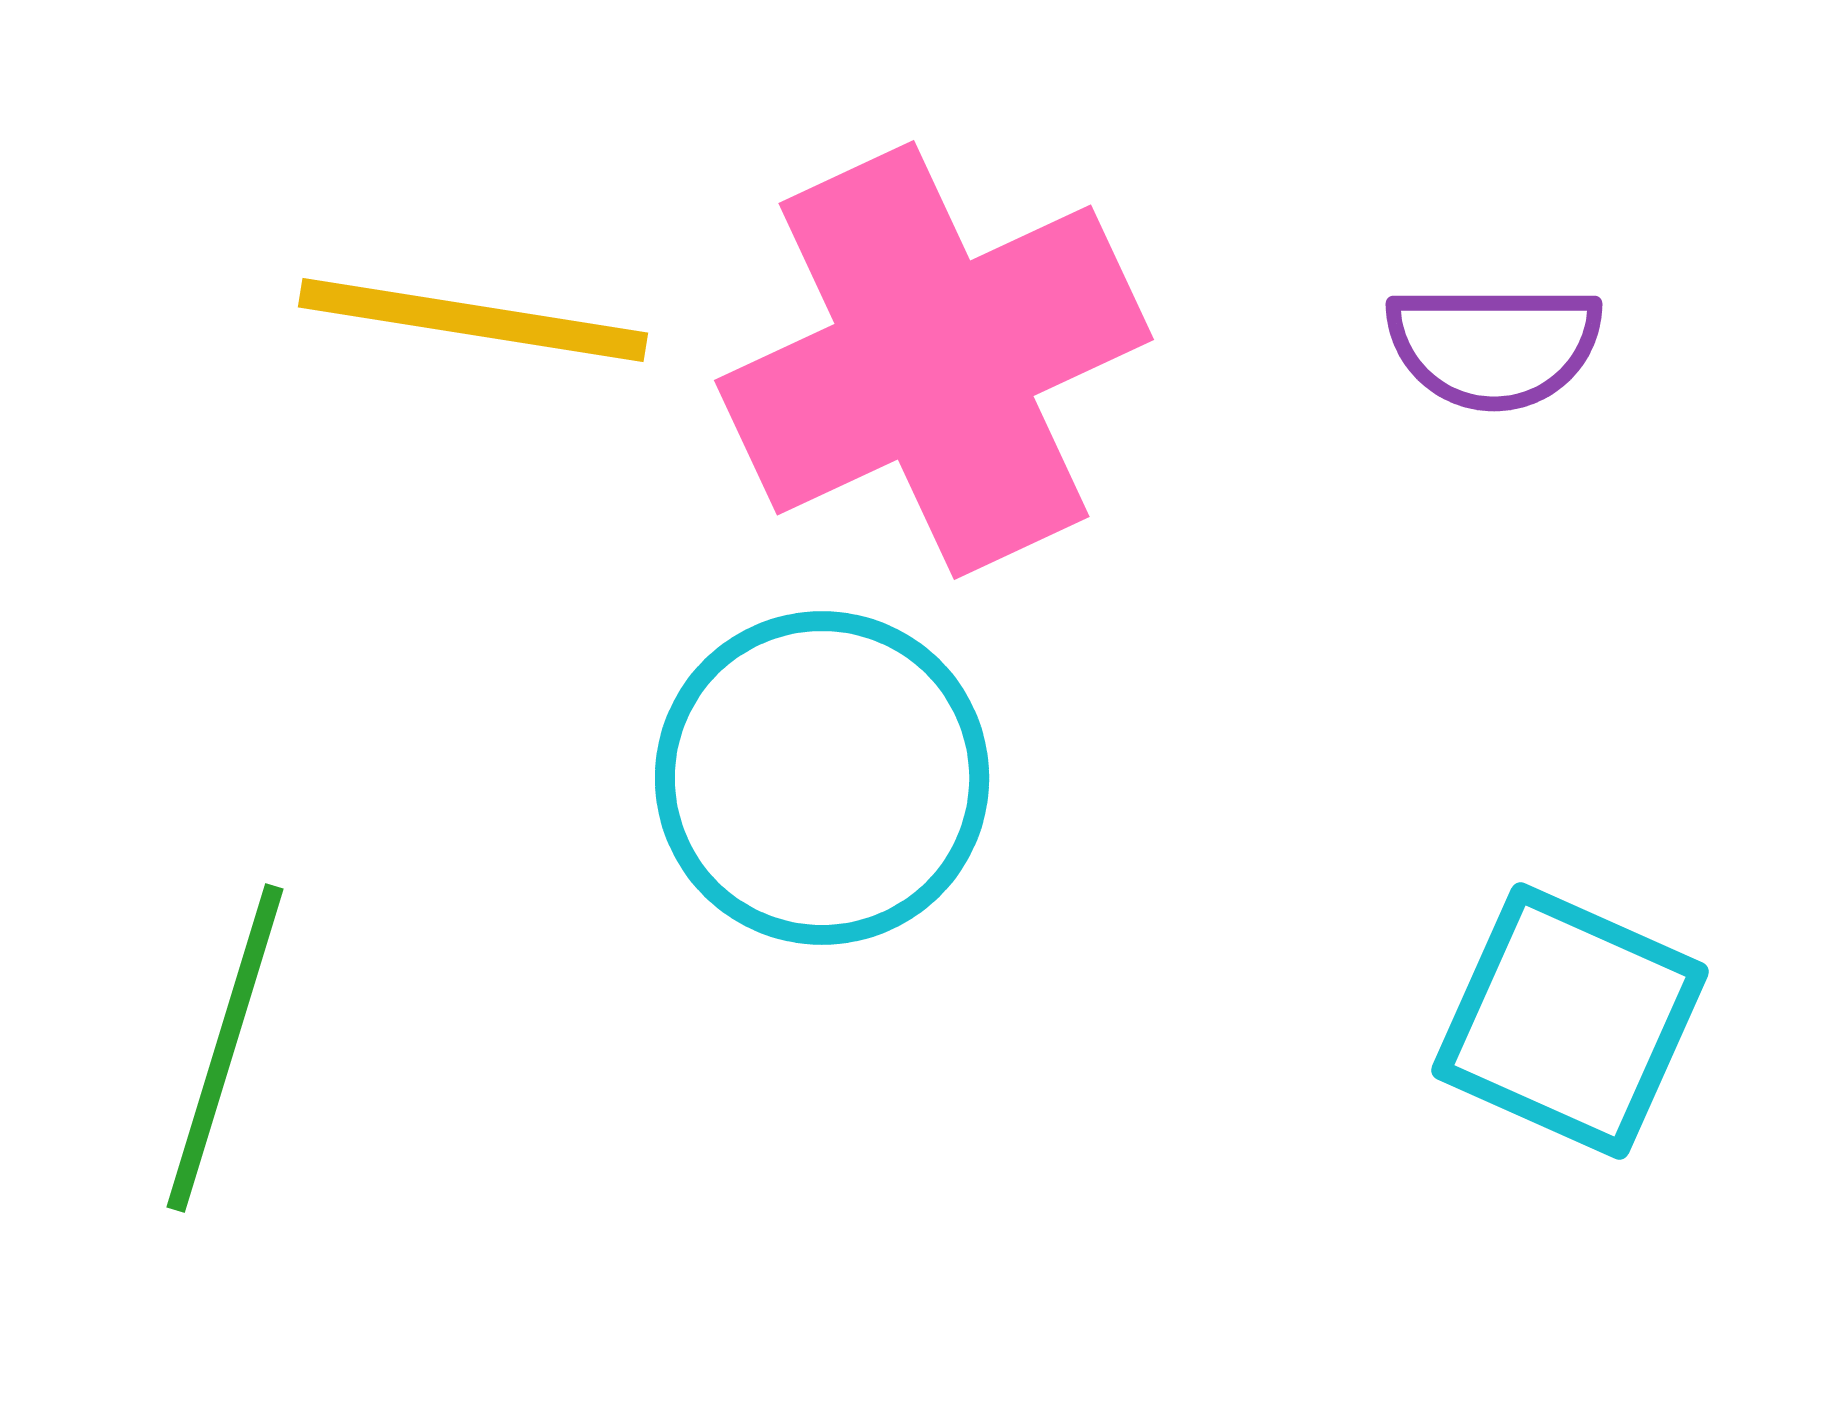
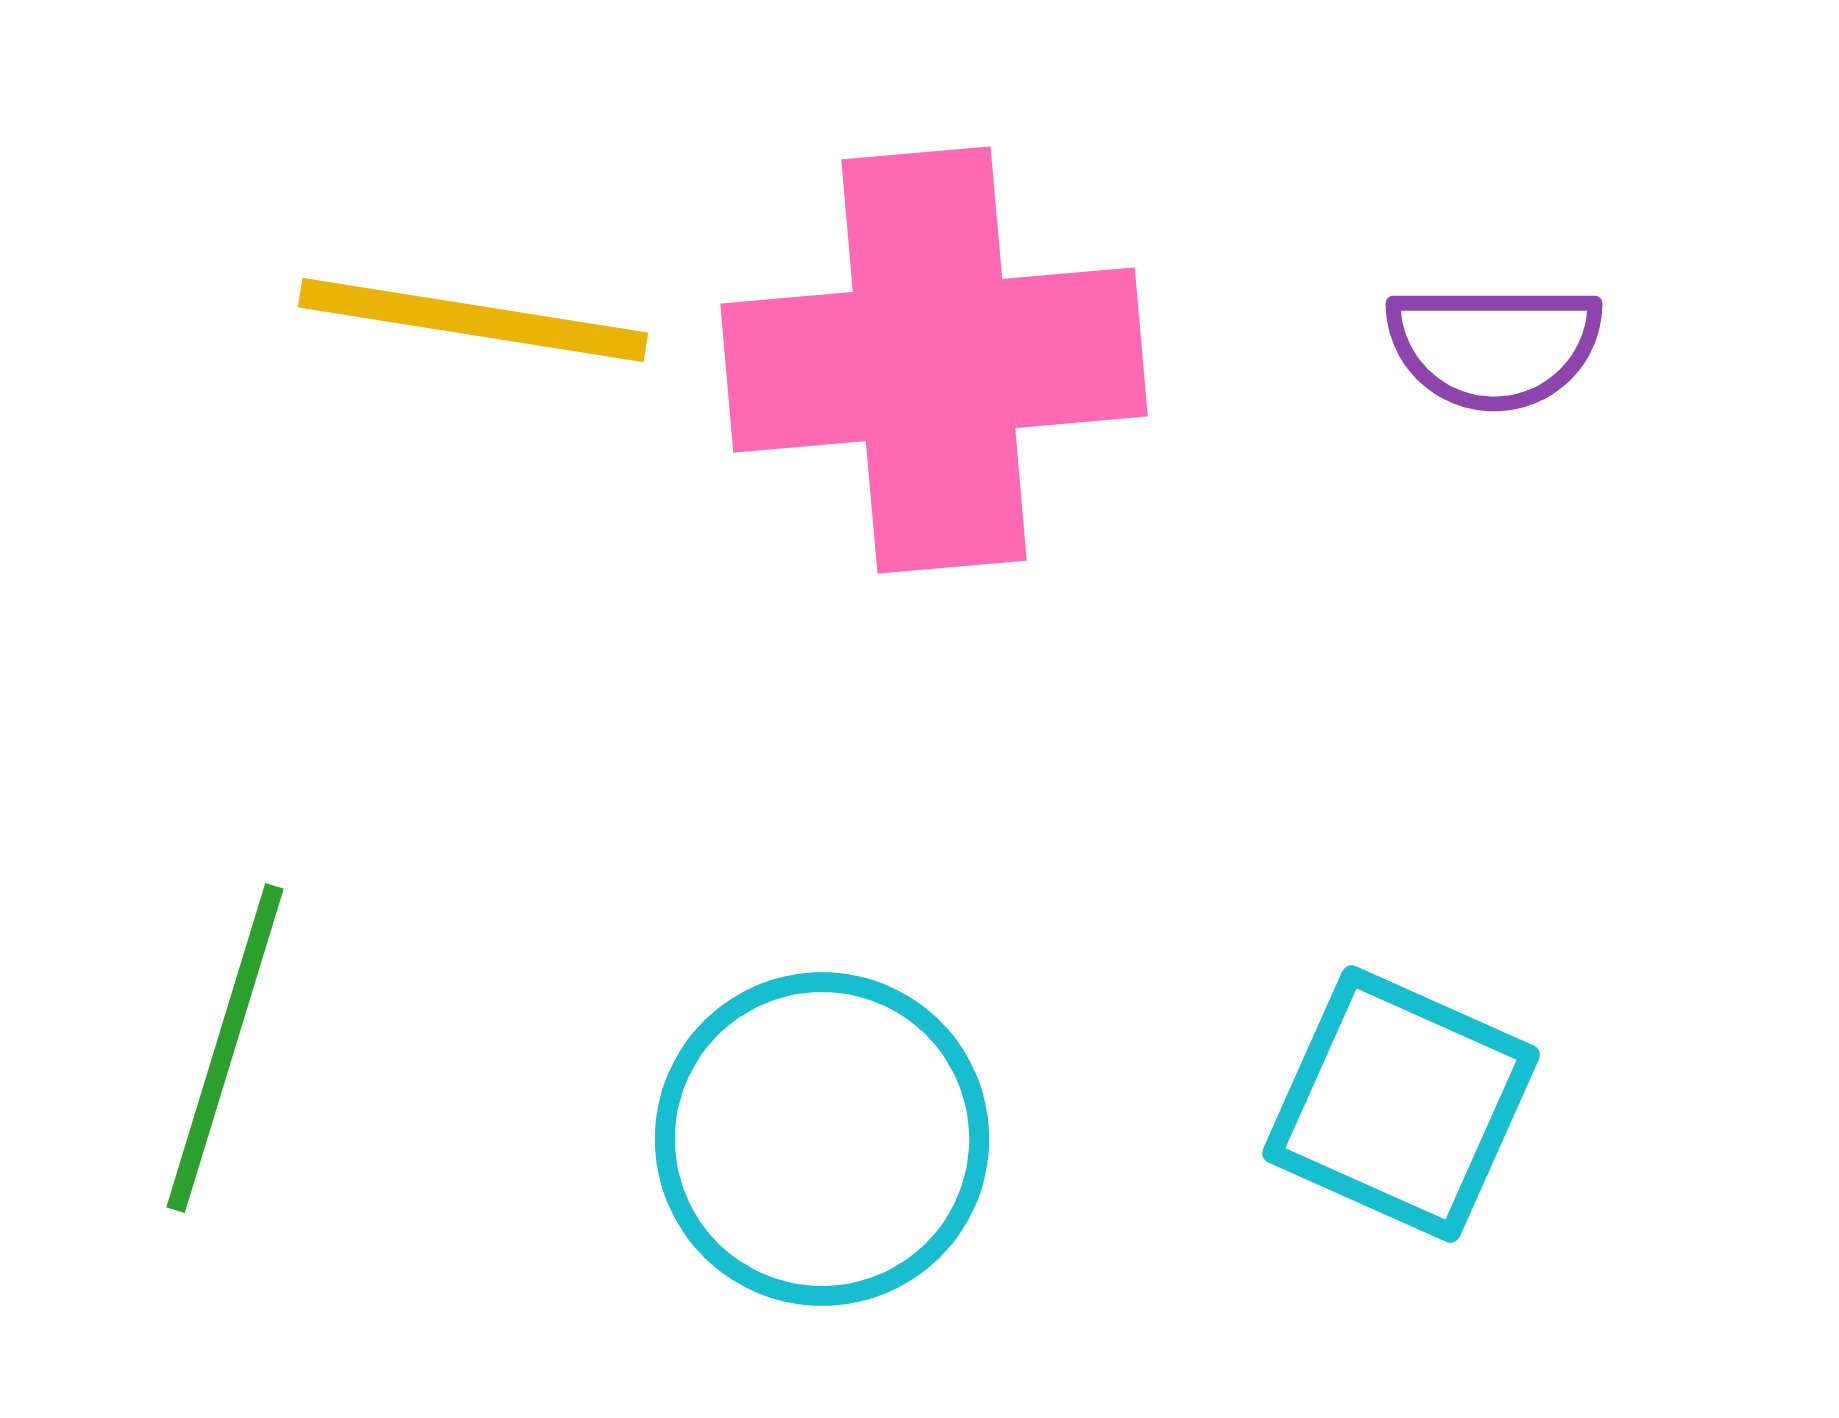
pink cross: rotated 20 degrees clockwise
cyan circle: moved 361 px down
cyan square: moved 169 px left, 83 px down
